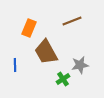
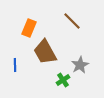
brown line: rotated 66 degrees clockwise
brown trapezoid: moved 1 px left
gray star: rotated 18 degrees counterclockwise
green cross: moved 1 px down
